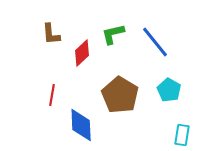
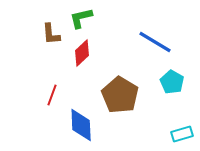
green L-shape: moved 32 px left, 16 px up
blue line: rotated 20 degrees counterclockwise
cyan pentagon: moved 3 px right, 8 px up
red line: rotated 10 degrees clockwise
cyan rectangle: moved 1 px up; rotated 65 degrees clockwise
